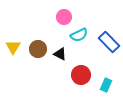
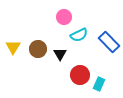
black triangle: rotated 32 degrees clockwise
red circle: moved 1 px left
cyan rectangle: moved 7 px left, 1 px up
